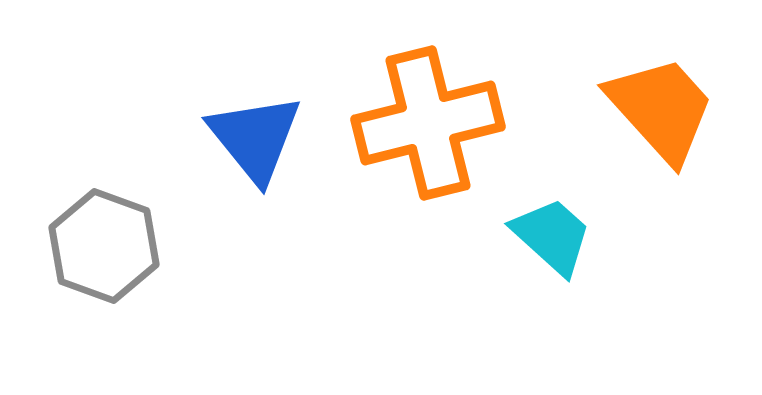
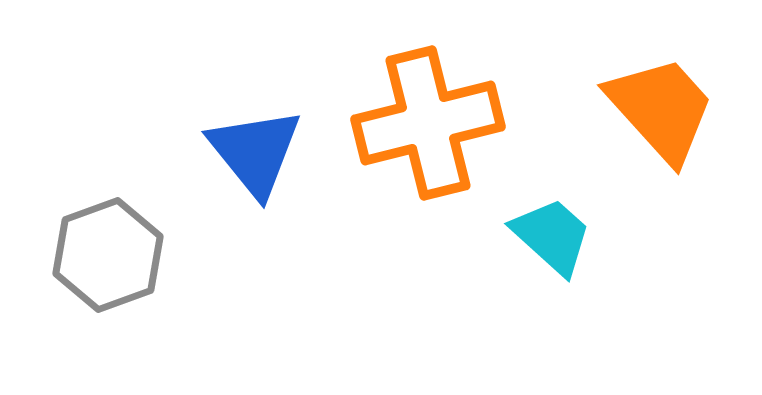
blue triangle: moved 14 px down
gray hexagon: moved 4 px right, 9 px down; rotated 20 degrees clockwise
